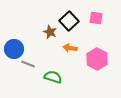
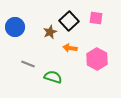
brown star: rotated 24 degrees clockwise
blue circle: moved 1 px right, 22 px up
